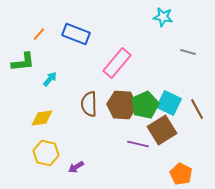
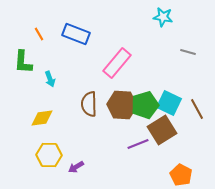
orange line: rotated 72 degrees counterclockwise
green L-shape: rotated 100 degrees clockwise
cyan arrow: rotated 119 degrees clockwise
green pentagon: rotated 8 degrees clockwise
purple line: rotated 35 degrees counterclockwise
yellow hexagon: moved 3 px right, 2 px down; rotated 10 degrees counterclockwise
orange pentagon: moved 1 px down
